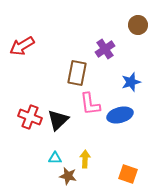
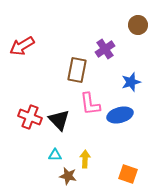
brown rectangle: moved 3 px up
black triangle: moved 1 px right; rotated 30 degrees counterclockwise
cyan triangle: moved 3 px up
